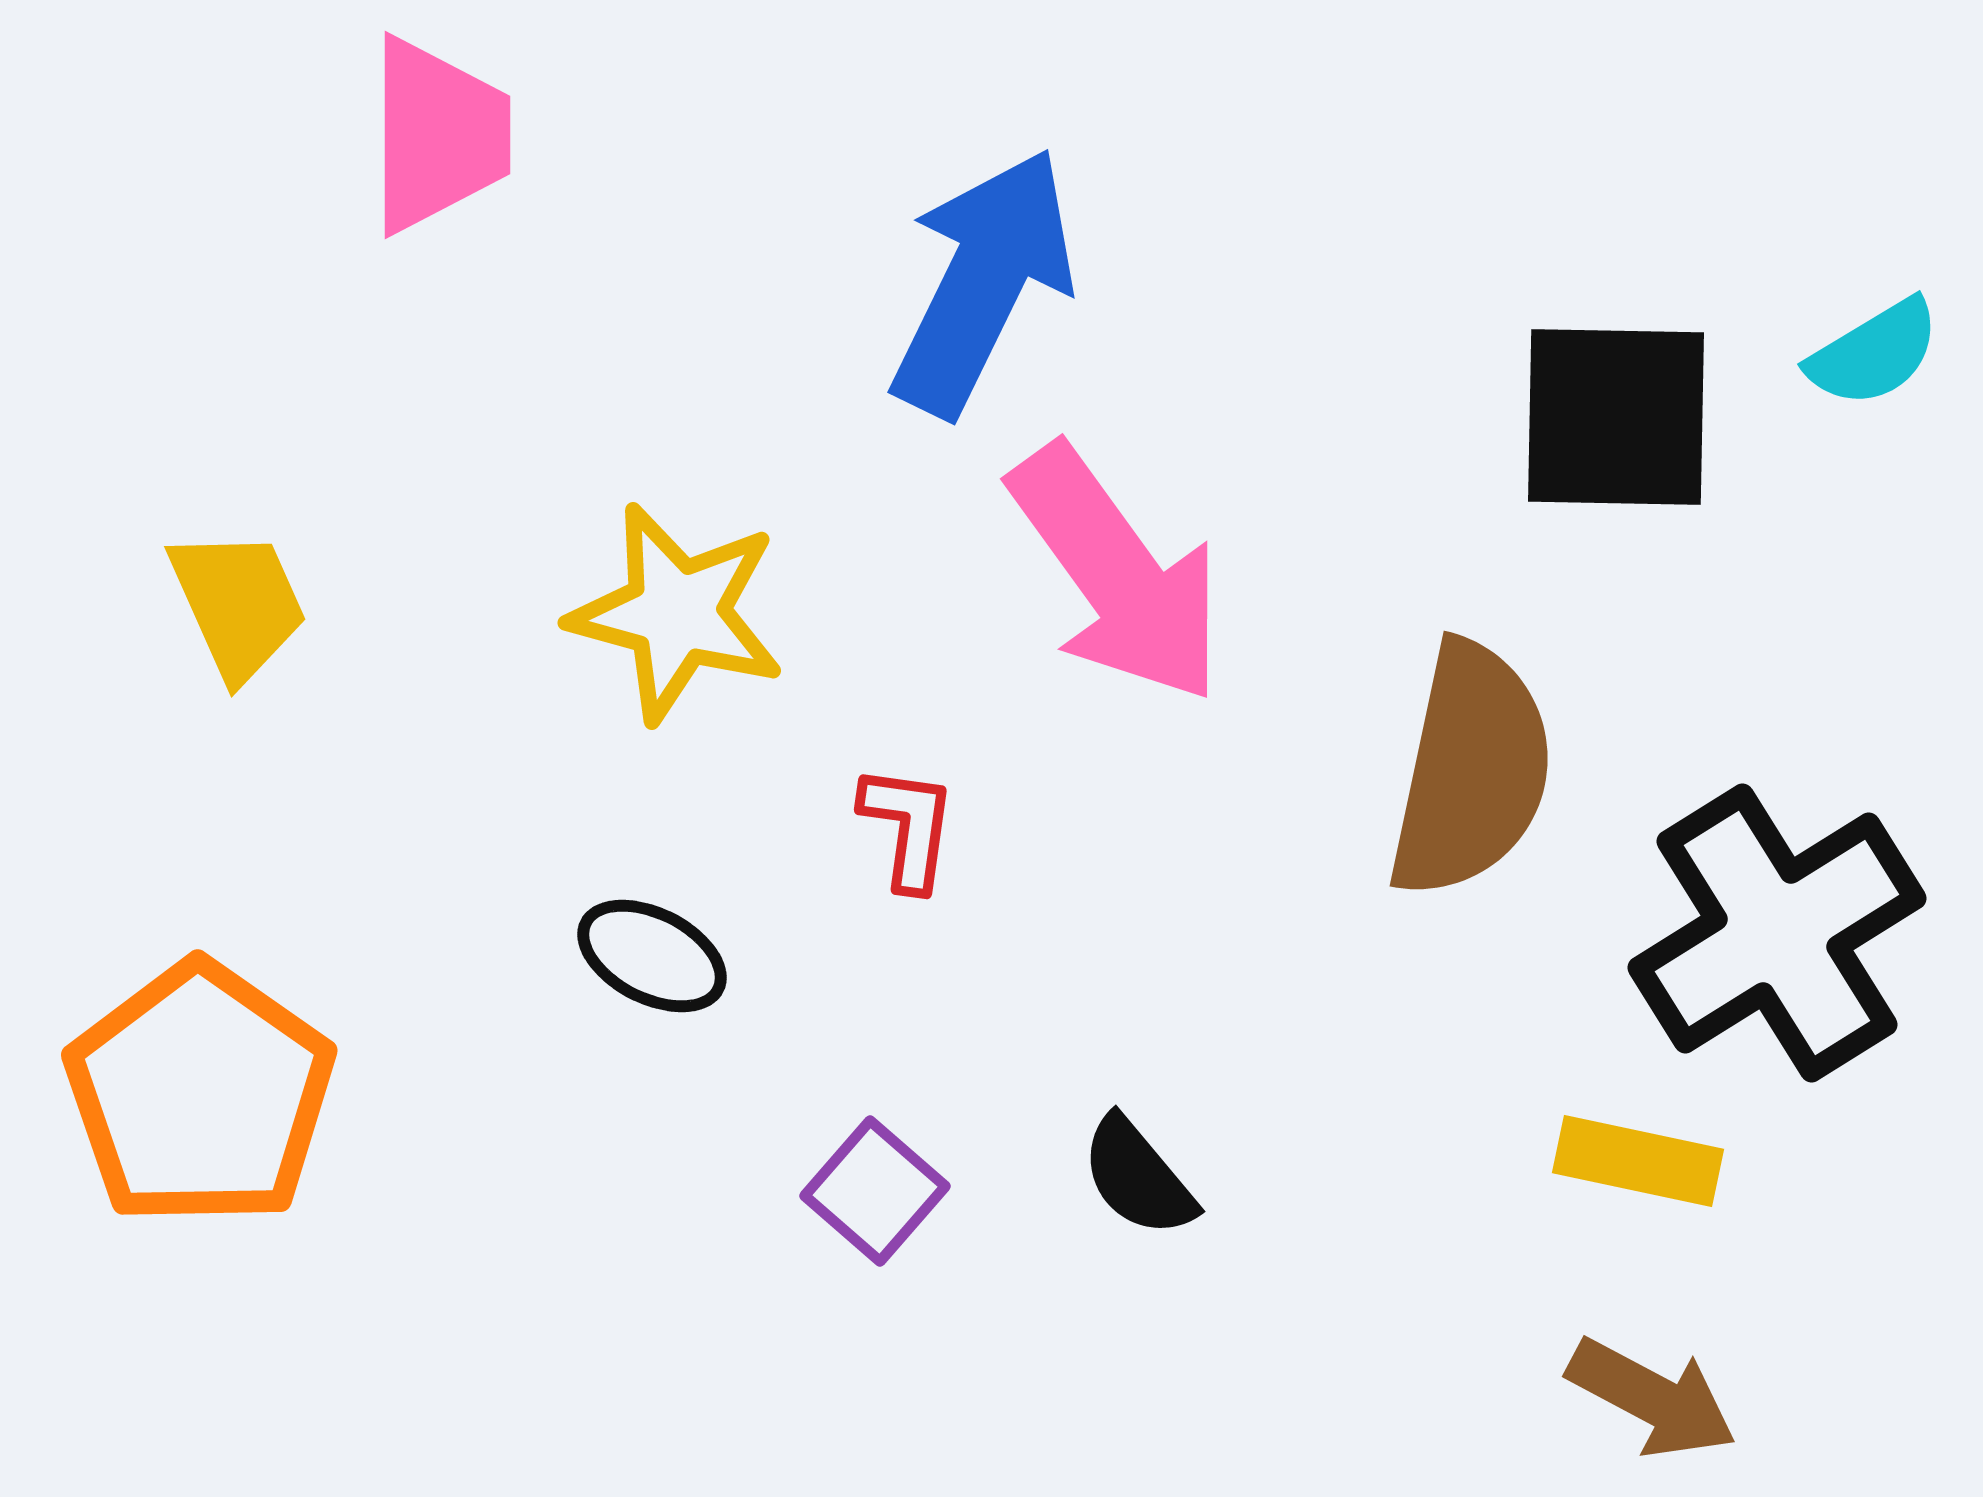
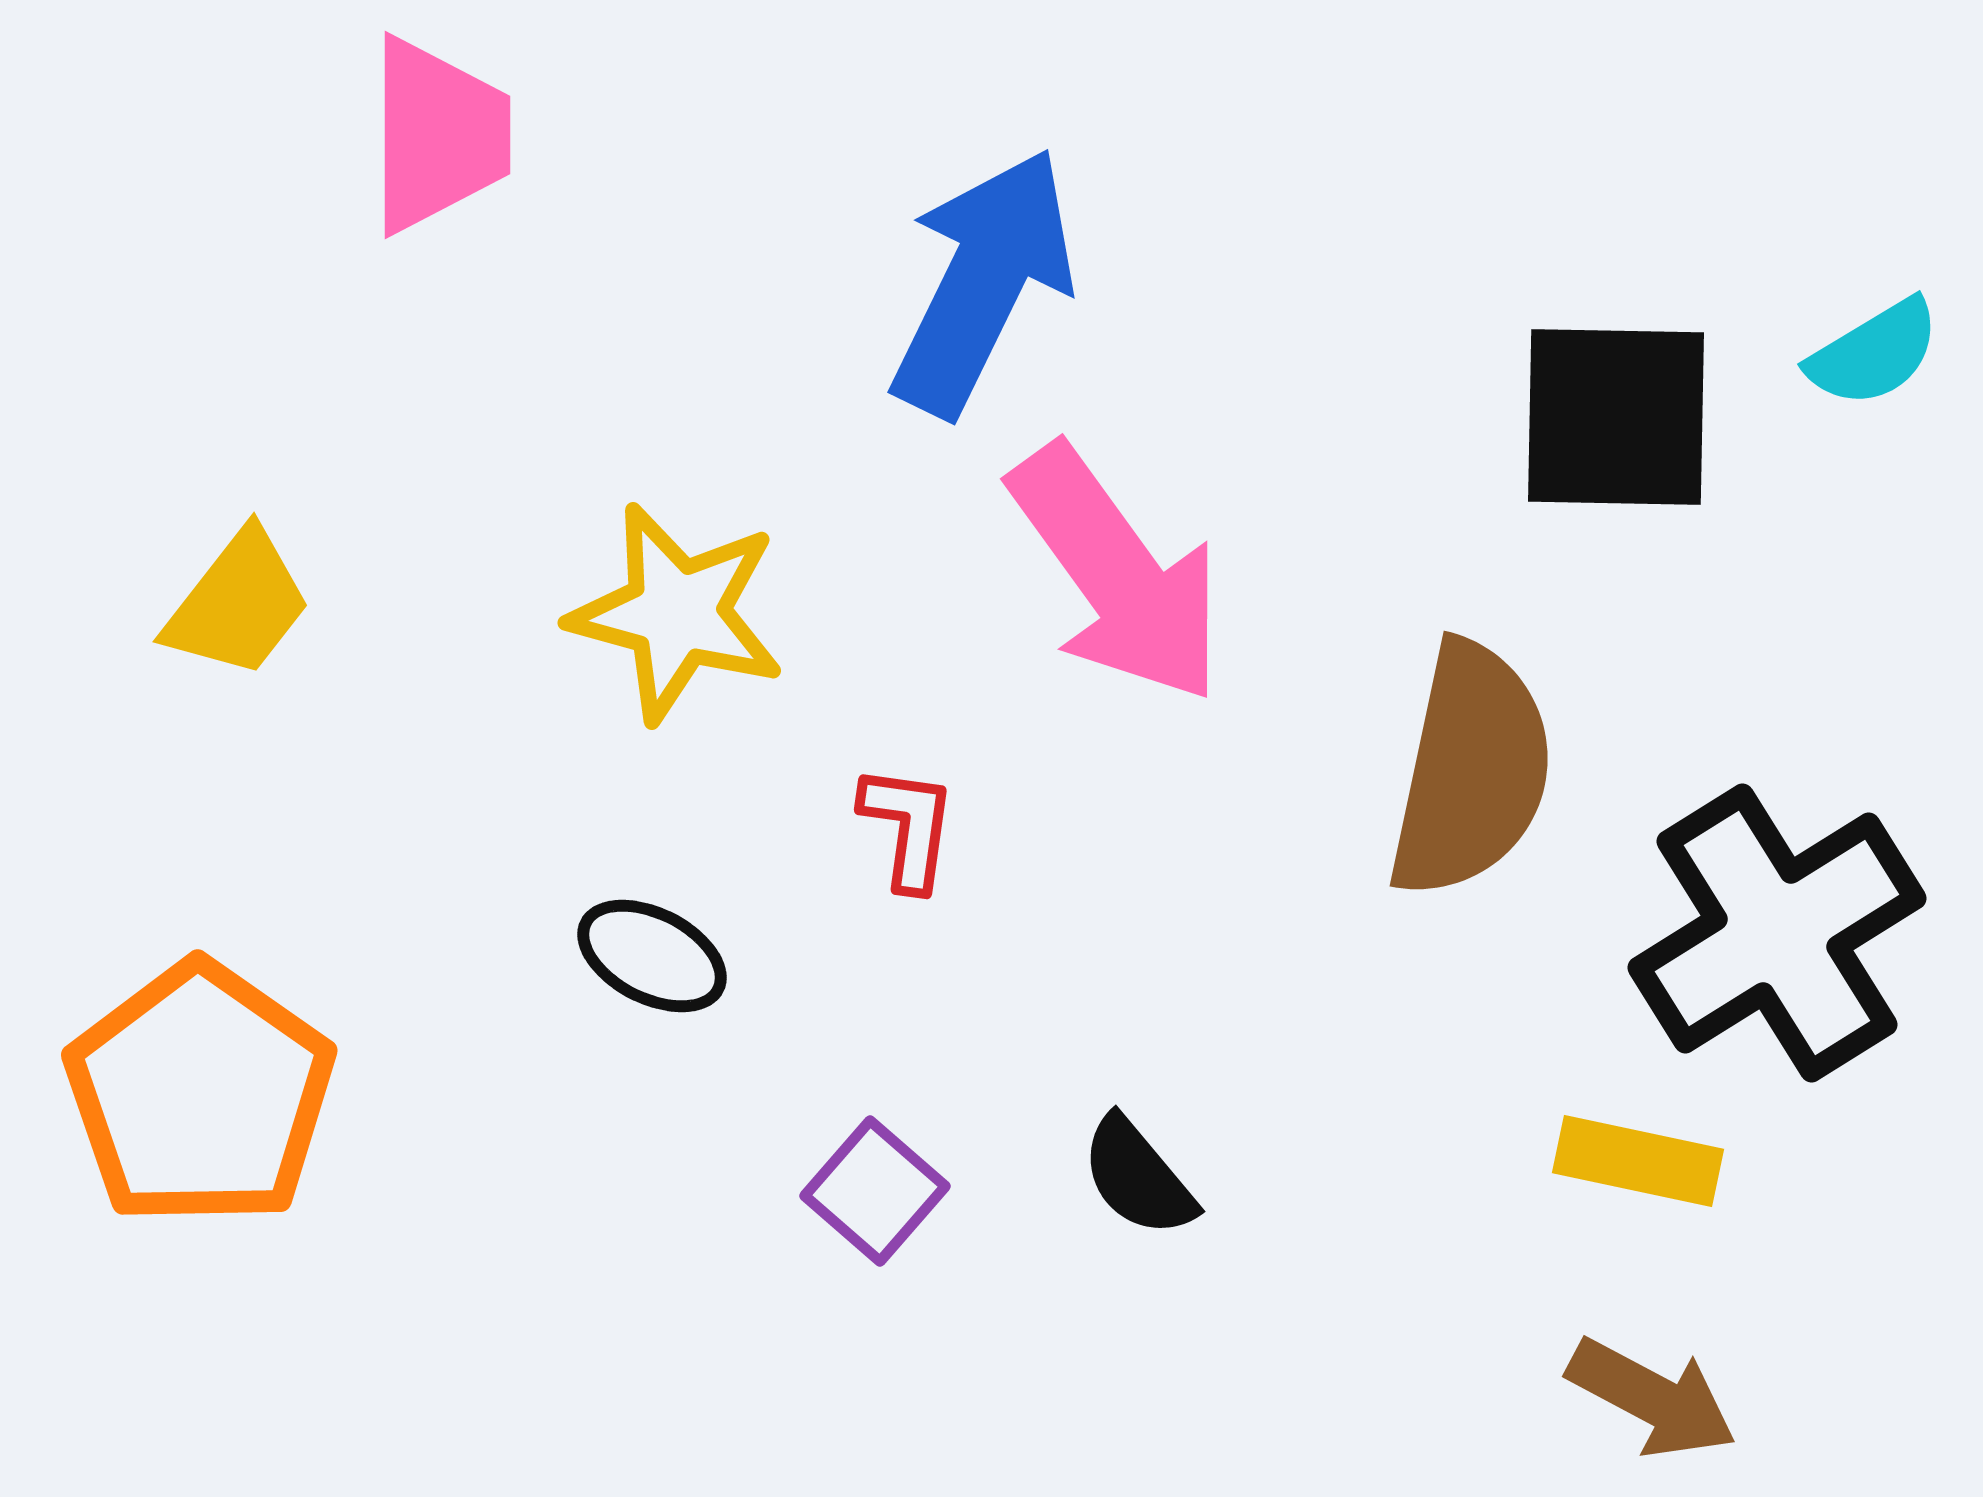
yellow trapezoid: rotated 62 degrees clockwise
